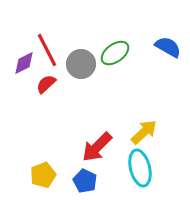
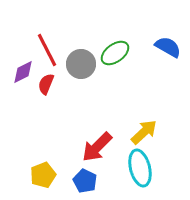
purple diamond: moved 1 px left, 9 px down
red semicircle: rotated 25 degrees counterclockwise
